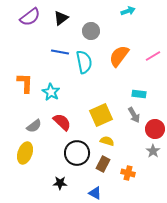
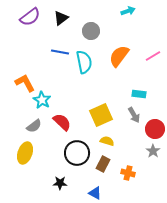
orange L-shape: rotated 30 degrees counterclockwise
cyan star: moved 9 px left, 8 px down
